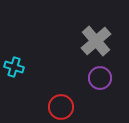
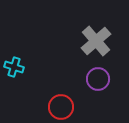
purple circle: moved 2 px left, 1 px down
